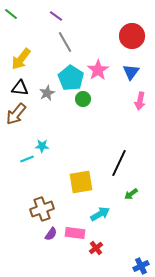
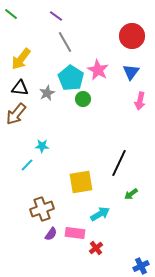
pink star: rotated 10 degrees counterclockwise
cyan line: moved 6 px down; rotated 24 degrees counterclockwise
